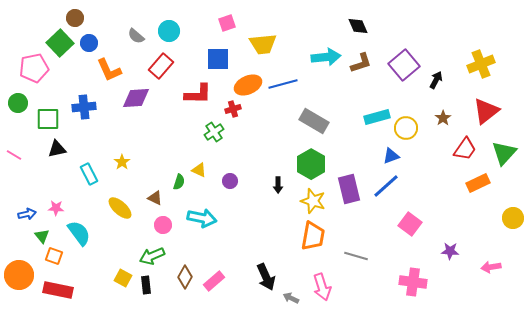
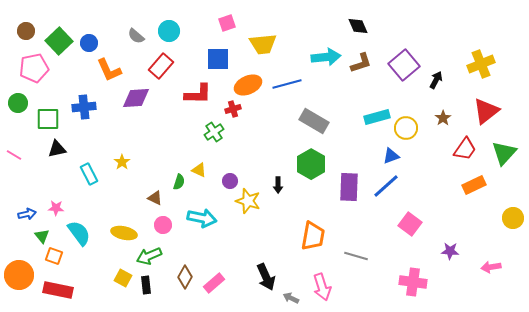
brown circle at (75, 18): moved 49 px left, 13 px down
green square at (60, 43): moved 1 px left, 2 px up
blue line at (283, 84): moved 4 px right
orange rectangle at (478, 183): moved 4 px left, 2 px down
purple rectangle at (349, 189): moved 2 px up; rotated 16 degrees clockwise
yellow star at (313, 201): moved 65 px left
yellow ellipse at (120, 208): moved 4 px right, 25 px down; rotated 30 degrees counterclockwise
green arrow at (152, 256): moved 3 px left
pink rectangle at (214, 281): moved 2 px down
